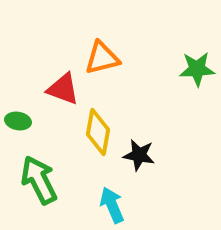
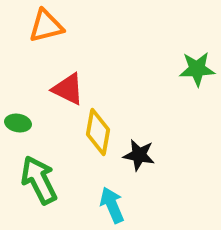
orange triangle: moved 56 px left, 32 px up
red triangle: moved 5 px right; rotated 6 degrees clockwise
green ellipse: moved 2 px down
